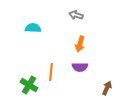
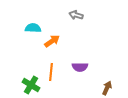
orange arrow: moved 28 px left, 3 px up; rotated 140 degrees counterclockwise
green cross: moved 2 px right
